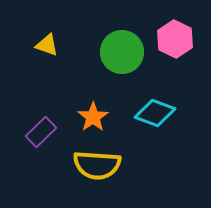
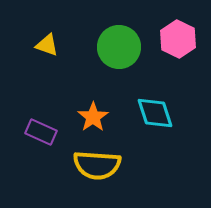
pink hexagon: moved 3 px right
green circle: moved 3 px left, 5 px up
cyan diamond: rotated 51 degrees clockwise
purple rectangle: rotated 68 degrees clockwise
